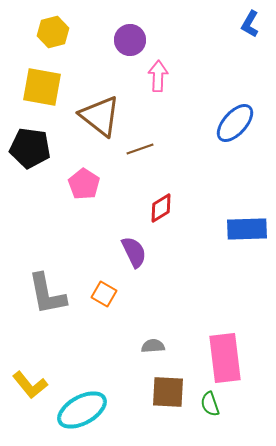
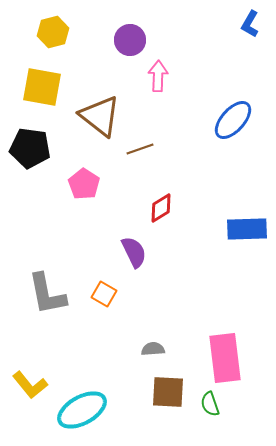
blue ellipse: moved 2 px left, 3 px up
gray semicircle: moved 3 px down
